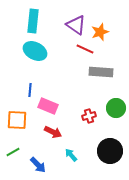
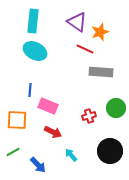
purple triangle: moved 1 px right, 3 px up
